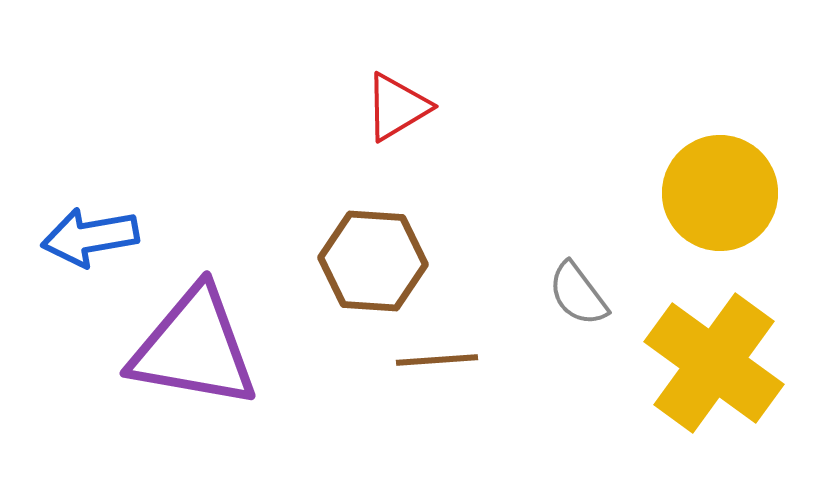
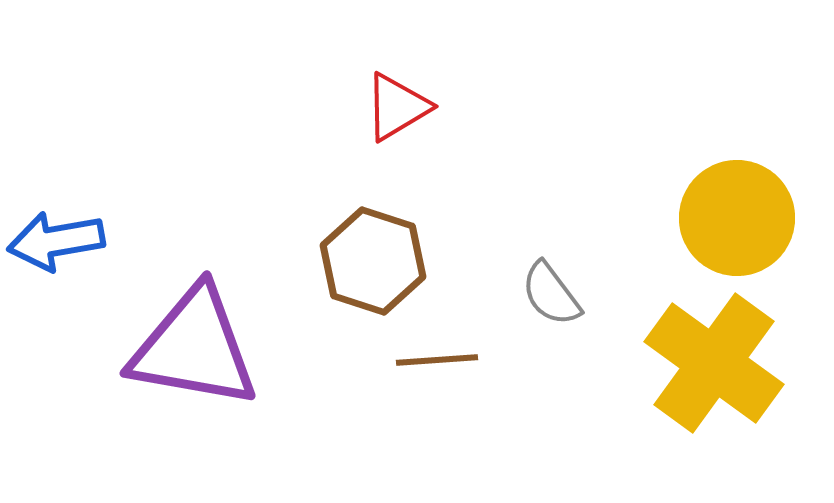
yellow circle: moved 17 px right, 25 px down
blue arrow: moved 34 px left, 4 px down
brown hexagon: rotated 14 degrees clockwise
gray semicircle: moved 27 px left
